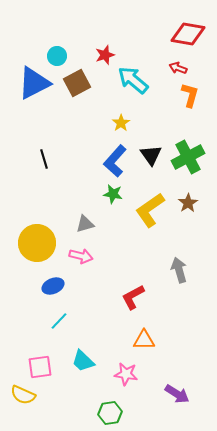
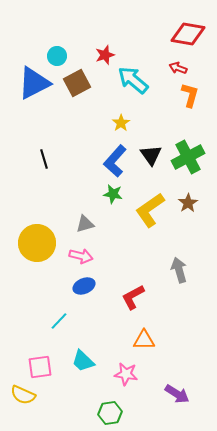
blue ellipse: moved 31 px right
